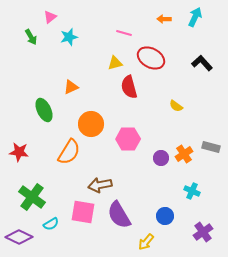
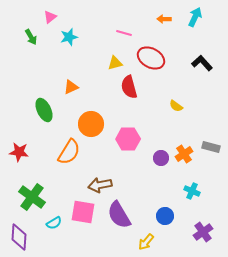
cyan semicircle: moved 3 px right, 1 px up
purple diamond: rotated 68 degrees clockwise
